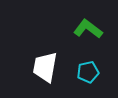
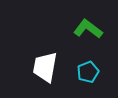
cyan pentagon: rotated 10 degrees counterclockwise
